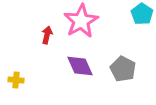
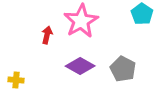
purple diamond: rotated 36 degrees counterclockwise
